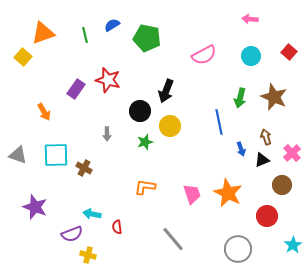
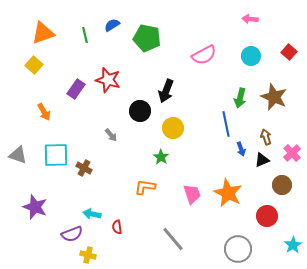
yellow square: moved 11 px right, 8 px down
blue line: moved 7 px right, 2 px down
yellow circle: moved 3 px right, 2 px down
gray arrow: moved 4 px right, 1 px down; rotated 40 degrees counterclockwise
green star: moved 16 px right, 15 px down; rotated 21 degrees counterclockwise
